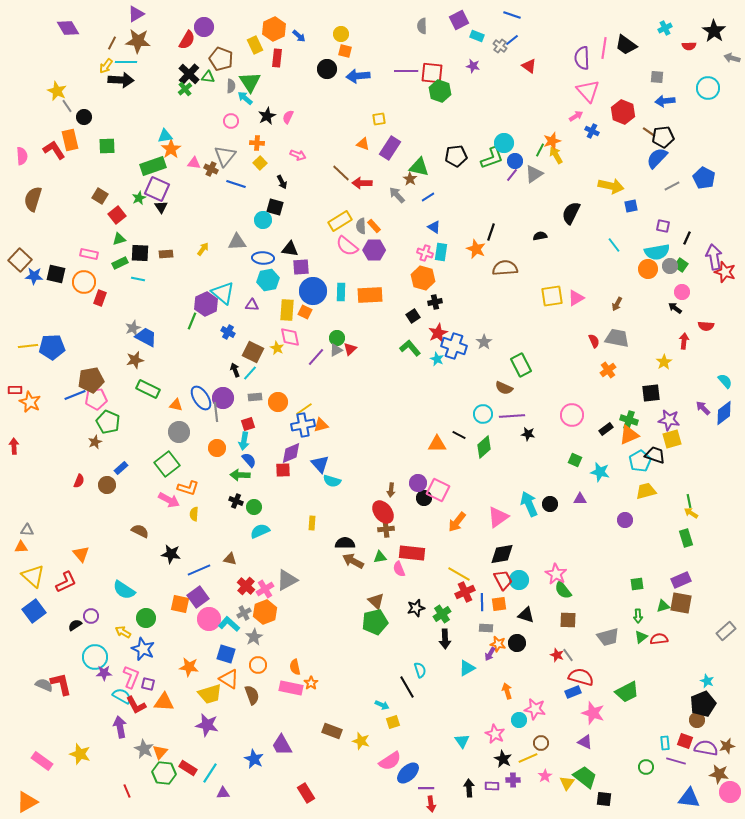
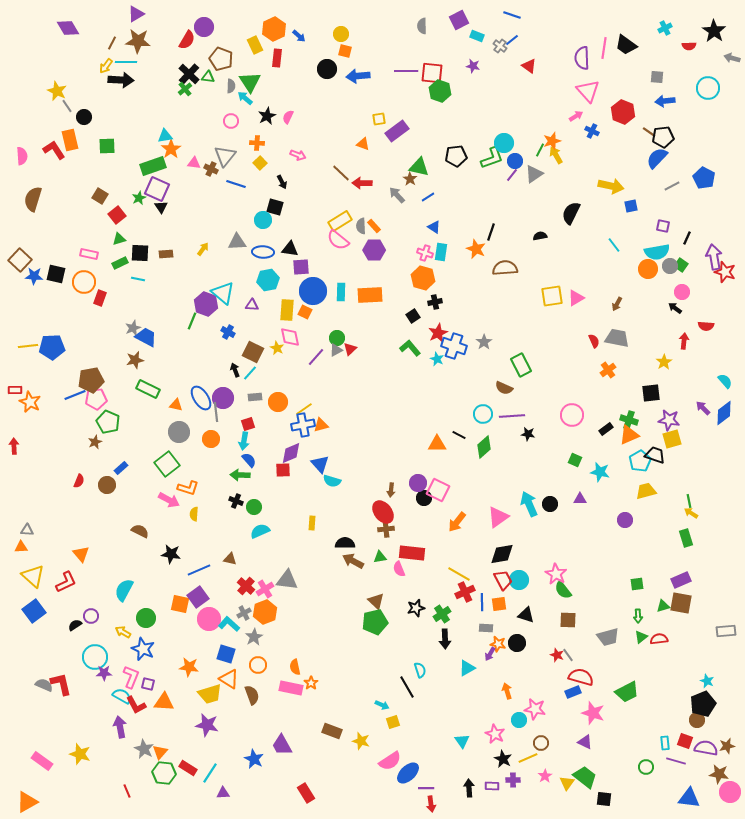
purple rectangle at (390, 148): moved 7 px right, 17 px up; rotated 20 degrees clockwise
pink semicircle at (347, 246): moved 9 px left, 6 px up
blue ellipse at (263, 258): moved 6 px up
purple hexagon at (206, 304): rotated 15 degrees counterclockwise
orange circle at (217, 448): moved 6 px left, 9 px up
gray triangle at (287, 580): rotated 35 degrees clockwise
cyan semicircle at (124, 590): rotated 85 degrees clockwise
gray rectangle at (726, 631): rotated 36 degrees clockwise
